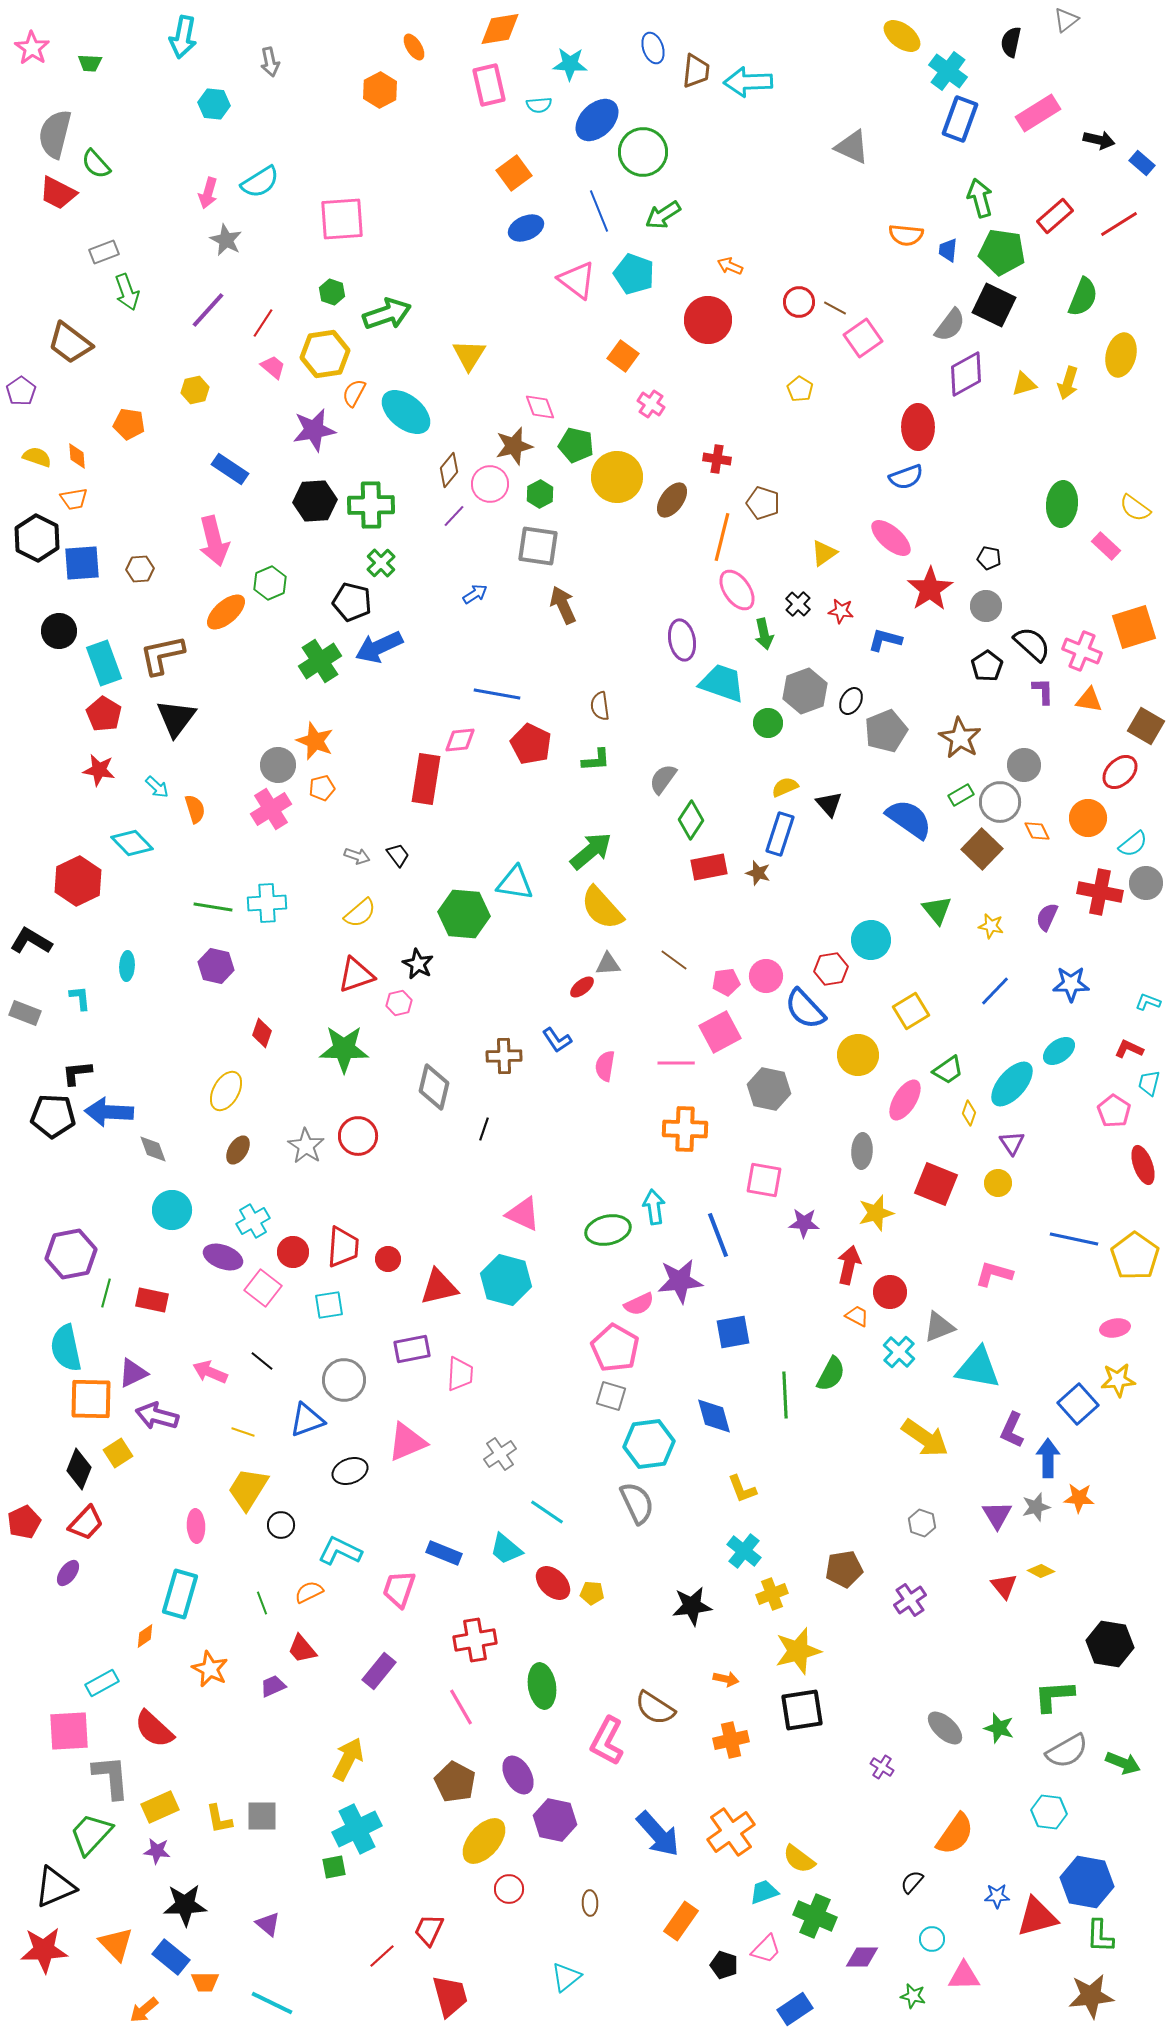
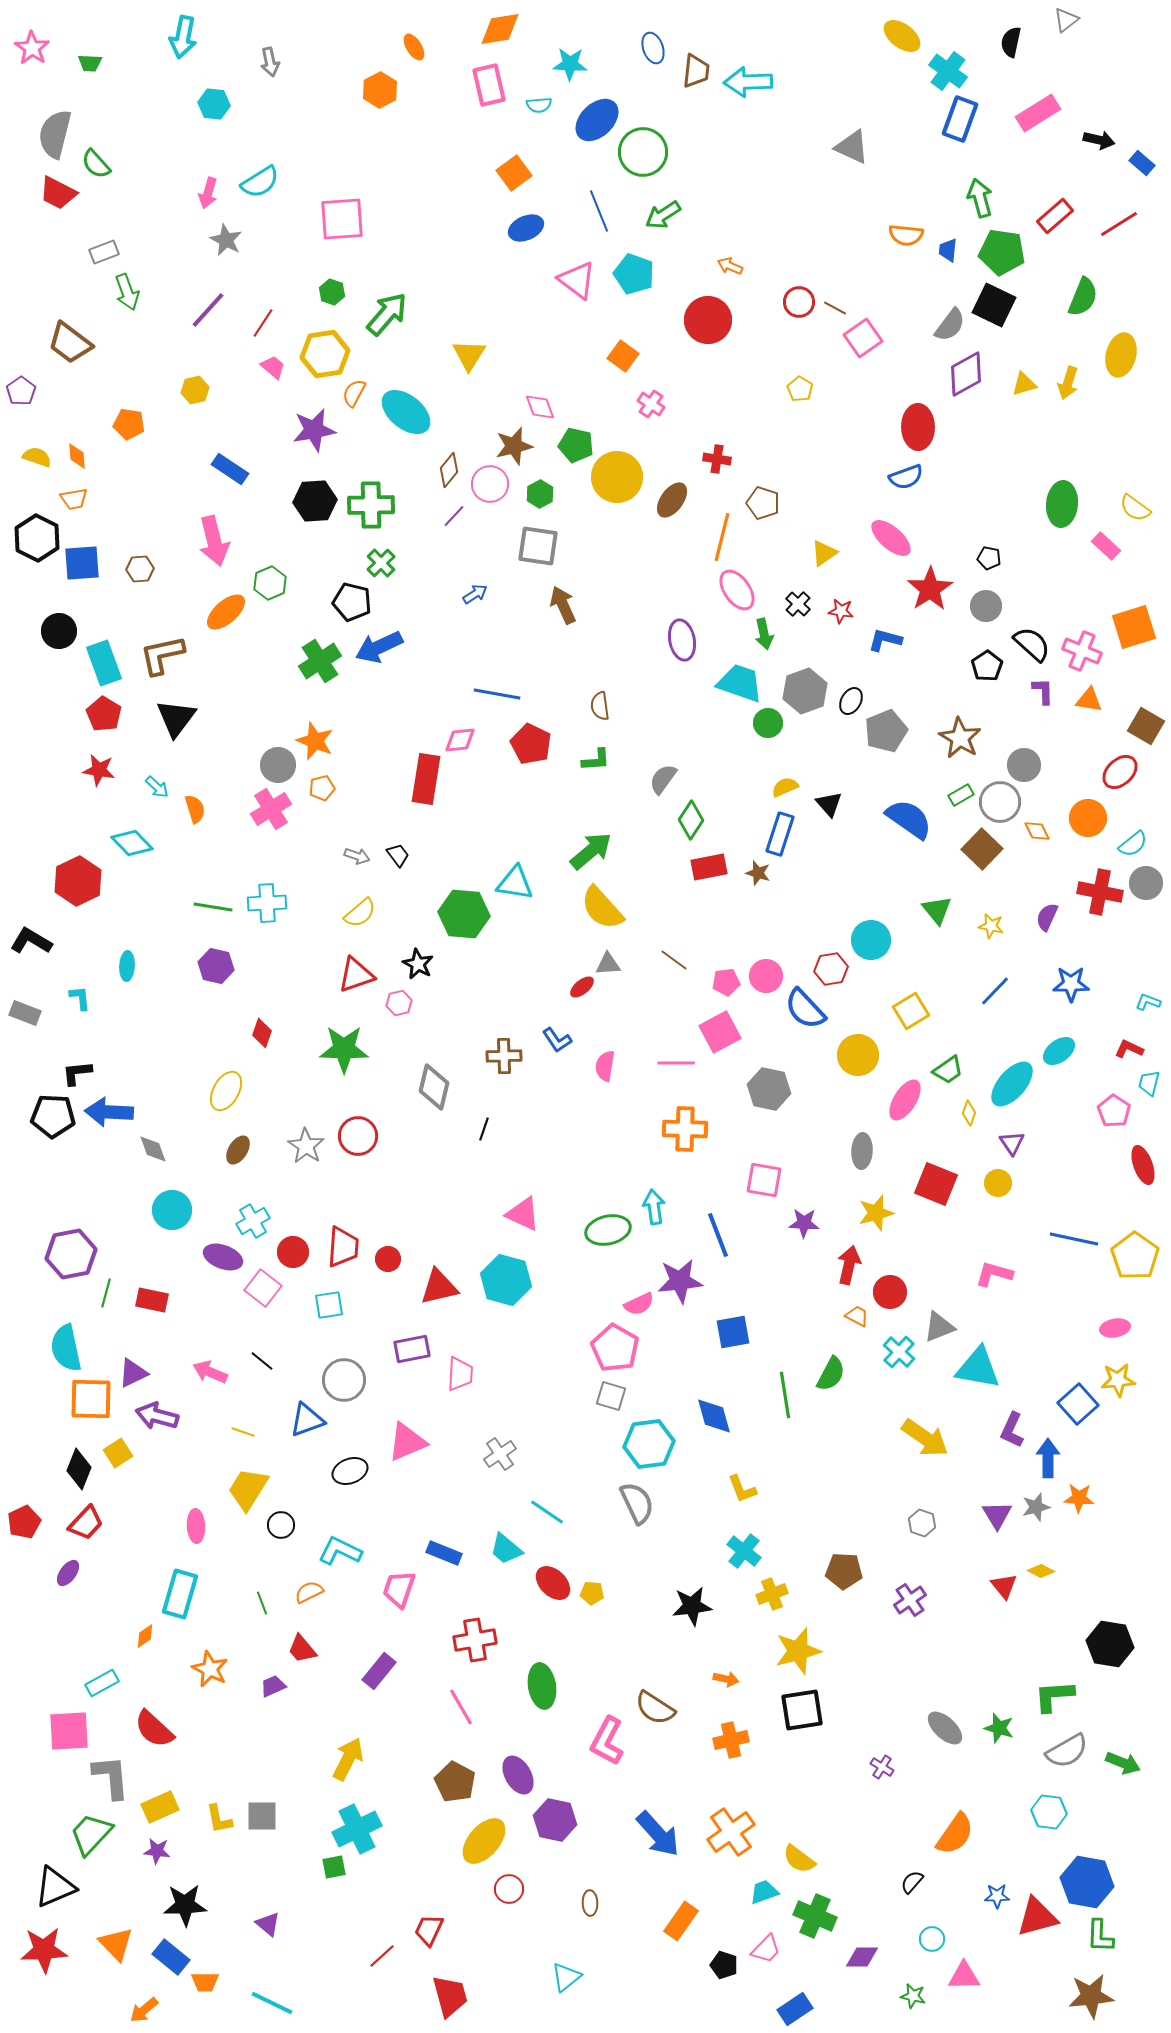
green arrow at (387, 314): rotated 30 degrees counterclockwise
cyan trapezoid at (722, 683): moved 18 px right
green line at (785, 1395): rotated 6 degrees counterclockwise
brown pentagon at (844, 1569): moved 2 px down; rotated 12 degrees clockwise
